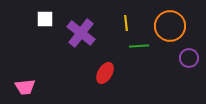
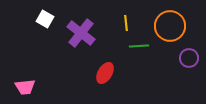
white square: rotated 30 degrees clockwise
